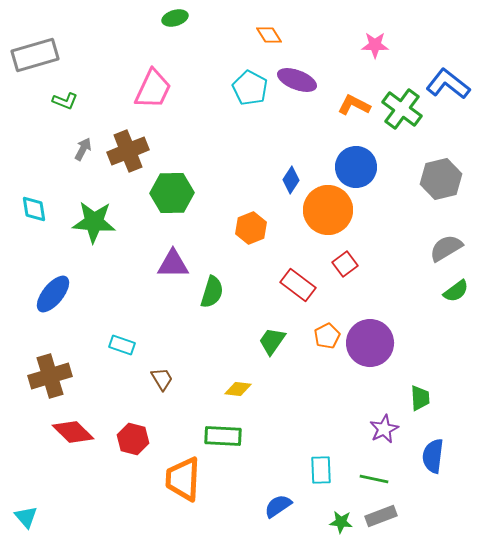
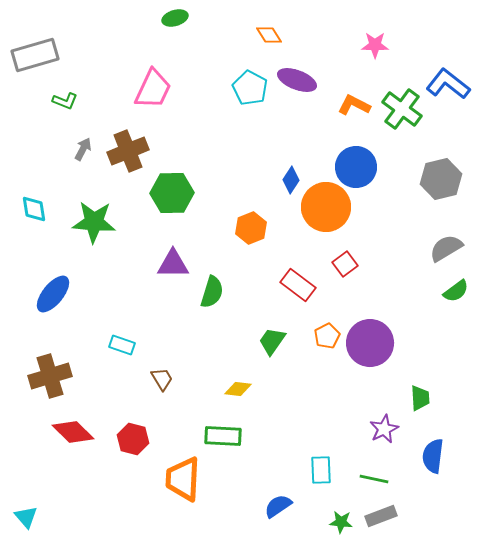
orange circle at (328, 210): moved 2 px left, 3 px up
